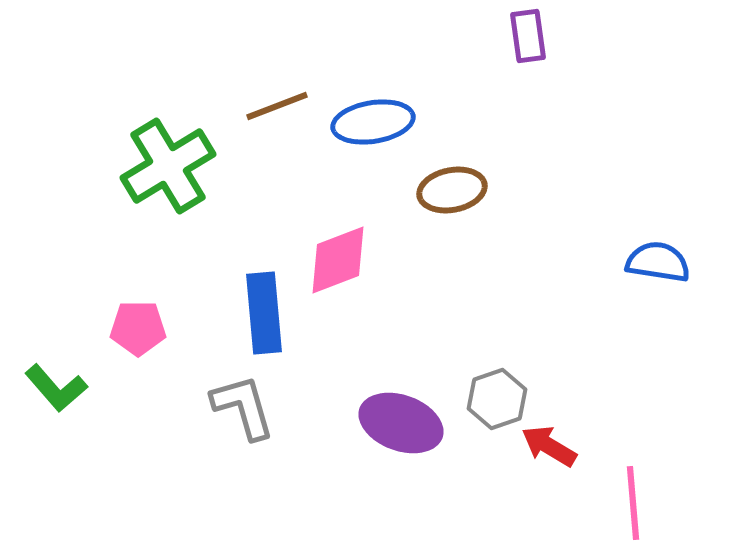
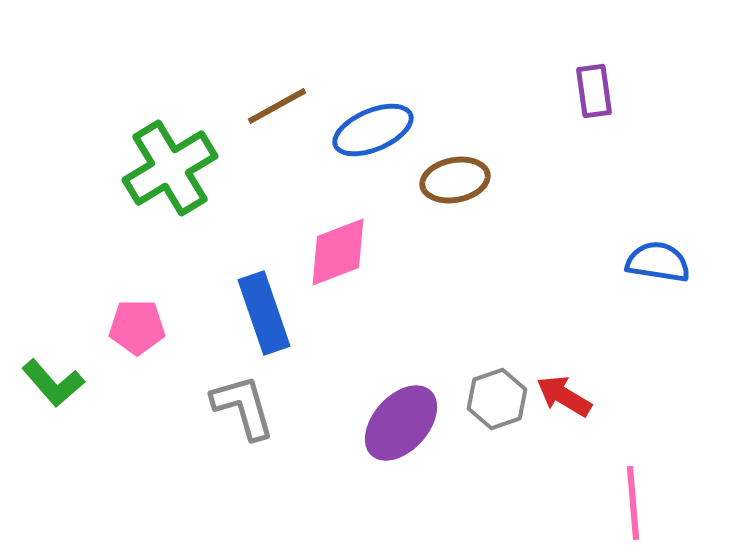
purple rectangle: moved 66 px right, 55 px down
brown line: rotated 8 degrees counterclockwise
blue ellipse: moved 8 px down; rotated 14 degrees counterclockwise
green cross: moved 2 px right, 2 px down
brown ellipse: moved 3 px right, 10 px up
pink diamond: moved 8 px up
blue rectangle: rotated 14 degrees counterclockwise
pink pentagon: moved 1 px left, 1 px up
green L-shape: moved 3 px left, 5 px up
purple ellipse: rotated 68 degrees counterclockwise
red arrow: moved 15 px right, 50 px up
